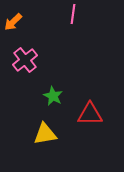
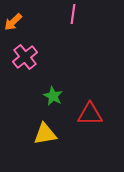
pink cross: moved 3 px up
